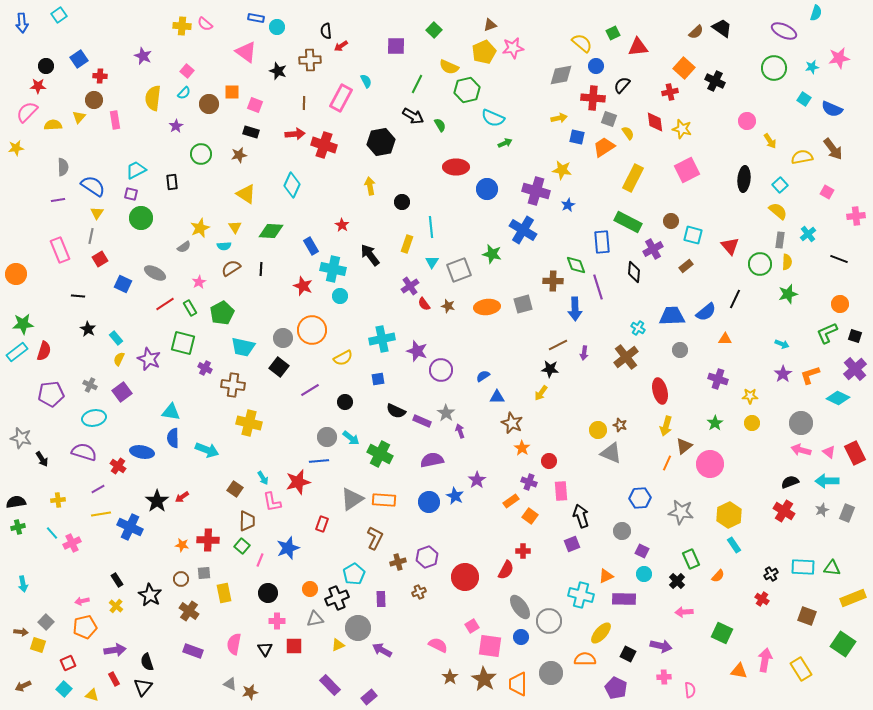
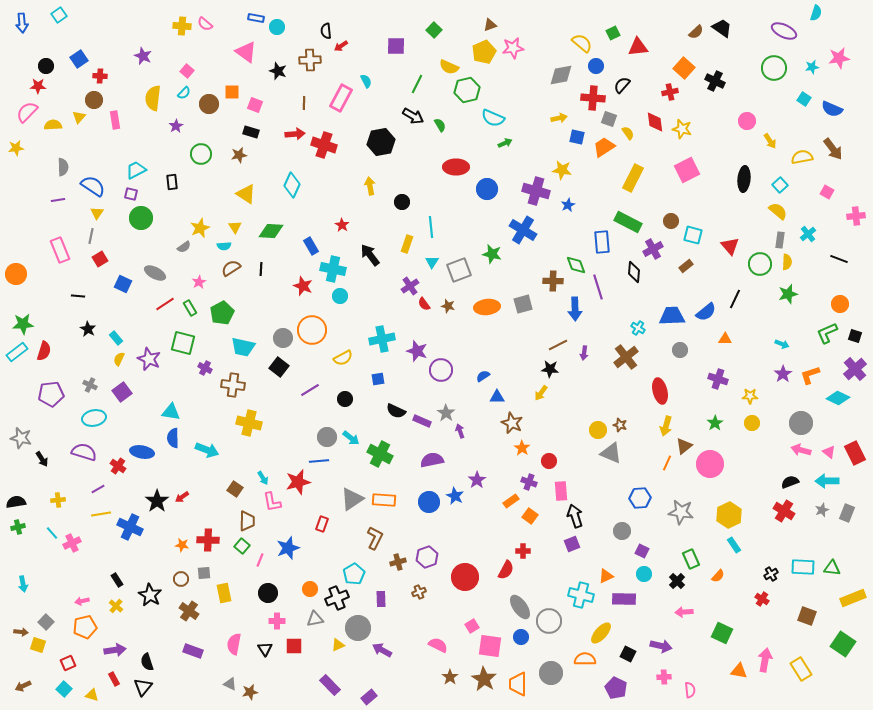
black circle at (345, 402): moved 3 px up
black arrow at (581, 516): moved 6 px left
